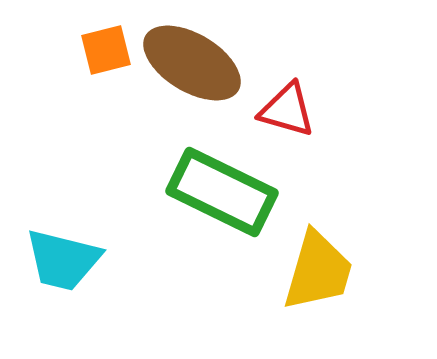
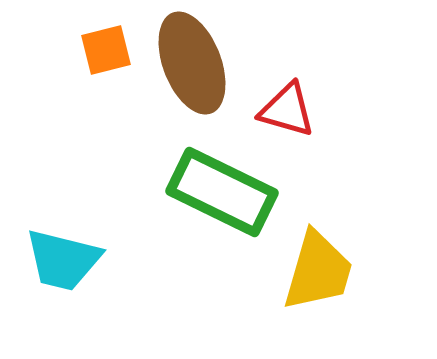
brown ellipse: rotated 38 degrees clockwise
